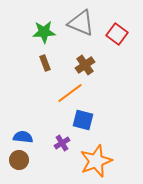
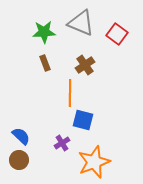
orange line: rotated 52 degrees counterclockwise
blue semicircle: moved 2 px left, 1 px up; rotated 36 degrees clockwise
orange star: moved 2 px left, 1 px down
